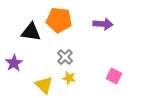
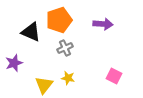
orange pentagon: rotated 25 degrees counterclockwise
black triangle: rotated 15 degrees clockwise
gray cross: moved 9 px up; rotated 21 degrees clockwise
purple star: rotated 12 degrees clockwise
yellow star: moved 1 px left
yellow triangle: rotated 24 degrees clockwise
